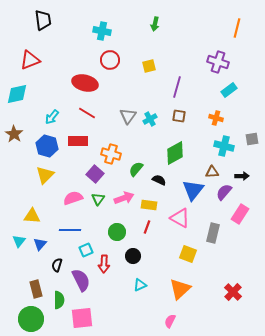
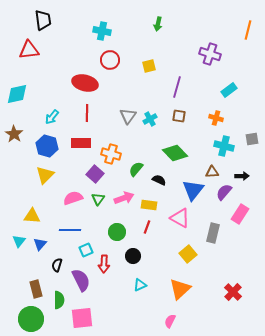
green arrow at (155, 24): moved 3 px right
orange line at (237, 28): moved 11 px right, 2 px down
red triangle at (30, 60): moved 1 px left, 10 px up; rotated 15 degrees clockwise
purple cross at (218, 62): moved 8 px left, 8 px up
red line at (87, 113): rotated 60 degrees clockwise
red rectangle at (78, 141): moved 3 px right, 2 px down
green diamond at (175, 153): rotated 75 degrees clockwise
yellow square at (188, 254): rotated 30 degrees clockwise
